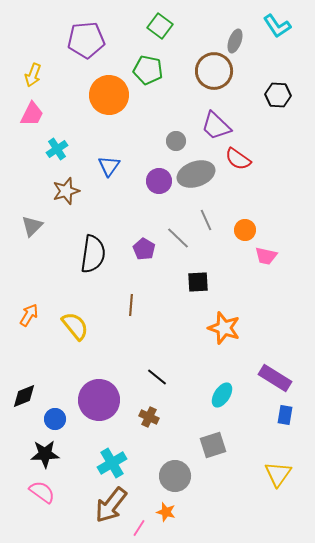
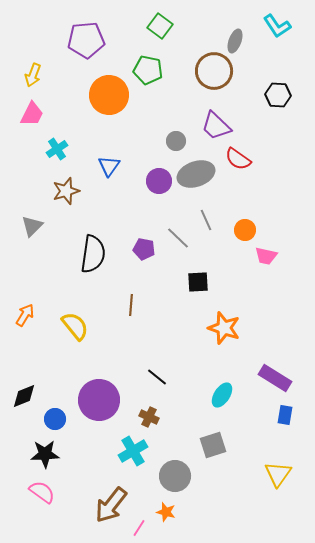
purple pentagon at (144, 249): rotated 20 degrees counterclockwise
orange arrow at (29, 315): moved 4 px left
cyan cross at (112, 463): moved 21 px right, 12 px up
